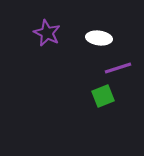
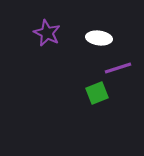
green square: moved 6 px left, 3 px up
